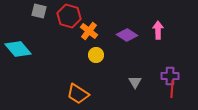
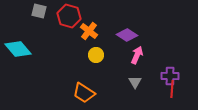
pink arrow: moved 21 px left, 25 px down; rotated 24 degrees clockwise
orange trapezoid: moved 6 px right, 1 px up
